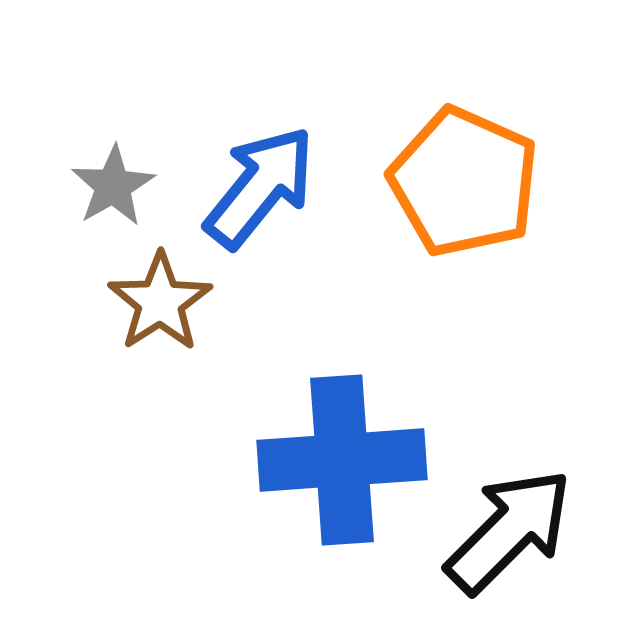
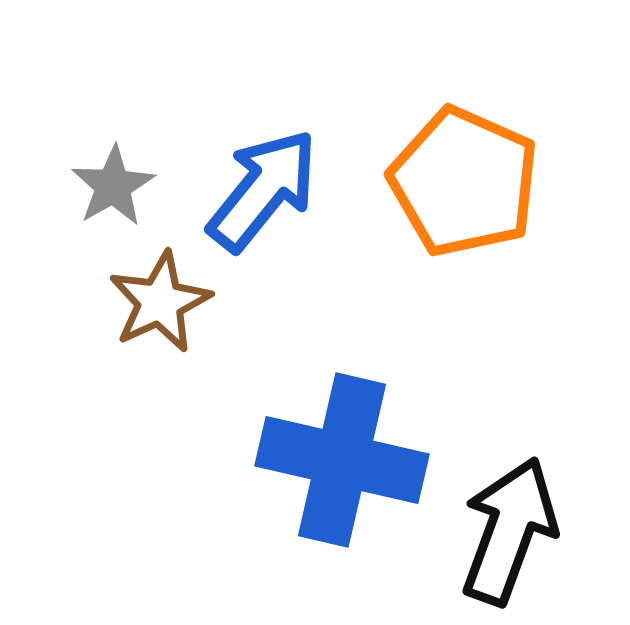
blue arrow: moved 3 px right, 3 px down
brown star: rotated 8 degrees clockwise
blue cross: rotated 17 degrees clockwise
black arrow: rotated 25 degrees counterclockwise
